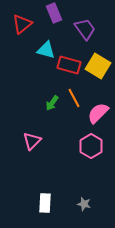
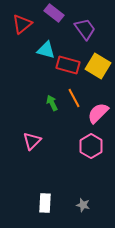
purple rectangle: rotated 30 degrees counterclockwise
red rectangle: moved 1 px left
green arrow: rotated 119 degrees clockwise
gray star: moved 1 px left, 1 px down
